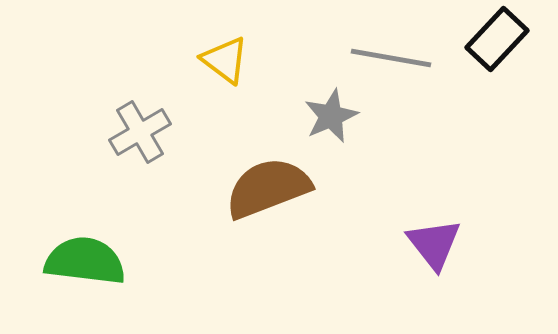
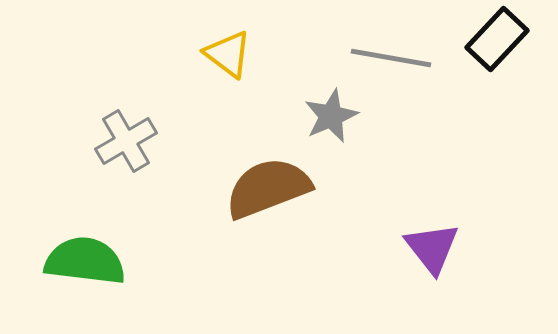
yellow triangle: moved 3 px right, 6 px up
gray cross: moved 14 px left, 9 px down
purple triangle: moved 2 px left, 4 px down
